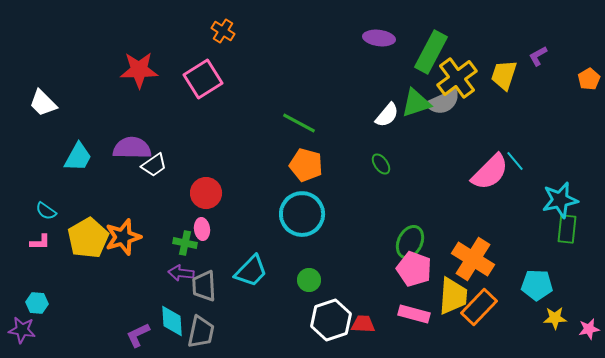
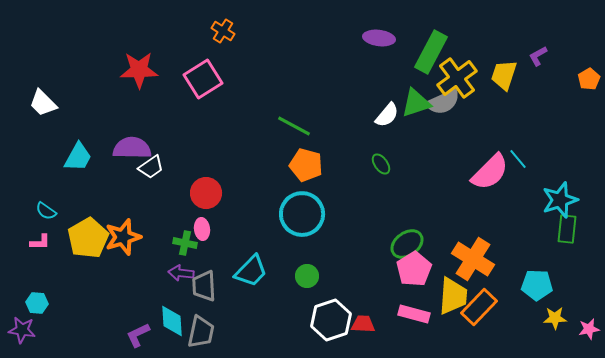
green line at (299, 123): moved 5 px left, 3 px down
cyan line at (515, 161): moved 3 px right, 2 px up
white trapezoid at (154, 165): moved 3 px left, 2 px down
cyan star at (560, 200): rotated 6 degrees counterclockwise
green ellipse at (410, 242): moved 3 px left, 2 px down; rotated 28 degrees clockwise
pink pentagon at (414, 269): rotated 20 degrees clockwise
green circle at (309, 280): moved 2 px left, 4 px up
